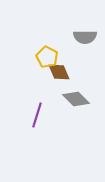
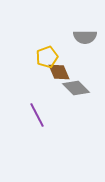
yellow pentagon: rotated 25 degrees clockwise
gray diamond: moved 11 px up
purple line: rotated 45 degrees counterclockwise
